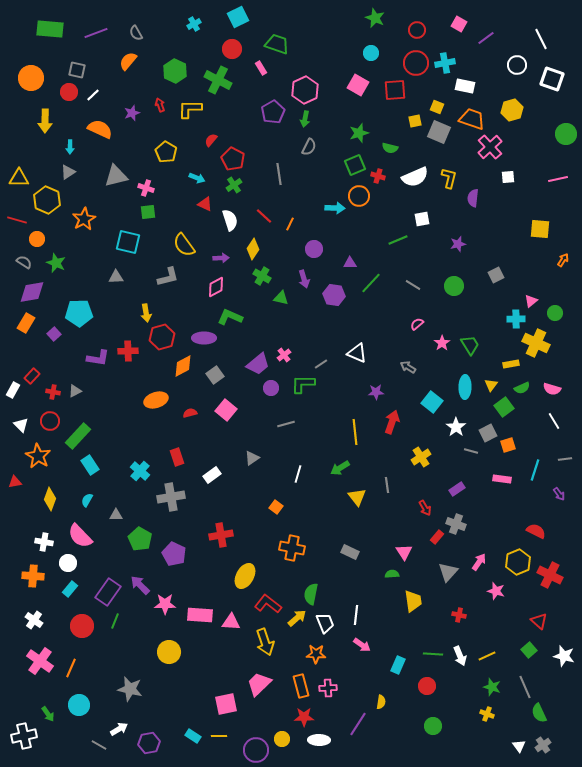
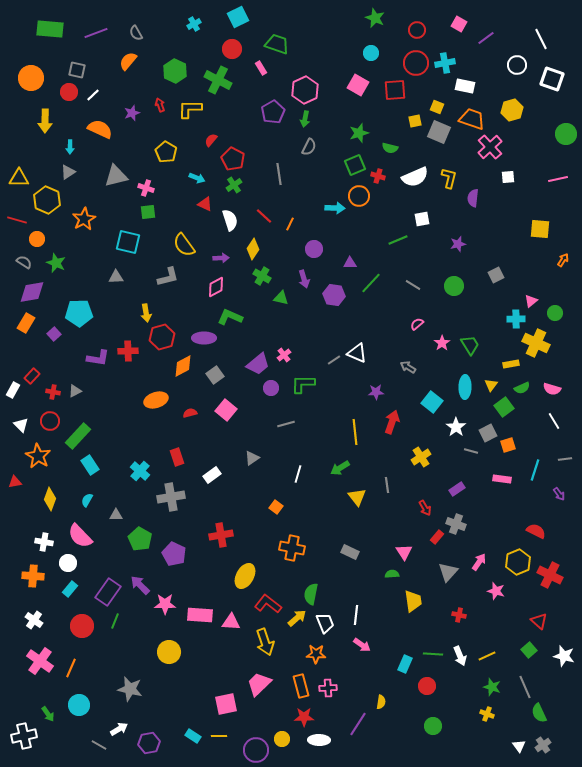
gray line at (321, 364): moved 13 px right, 4 px up
cyan rectangle at (398, 665): moved 7 px right, 1 px up
